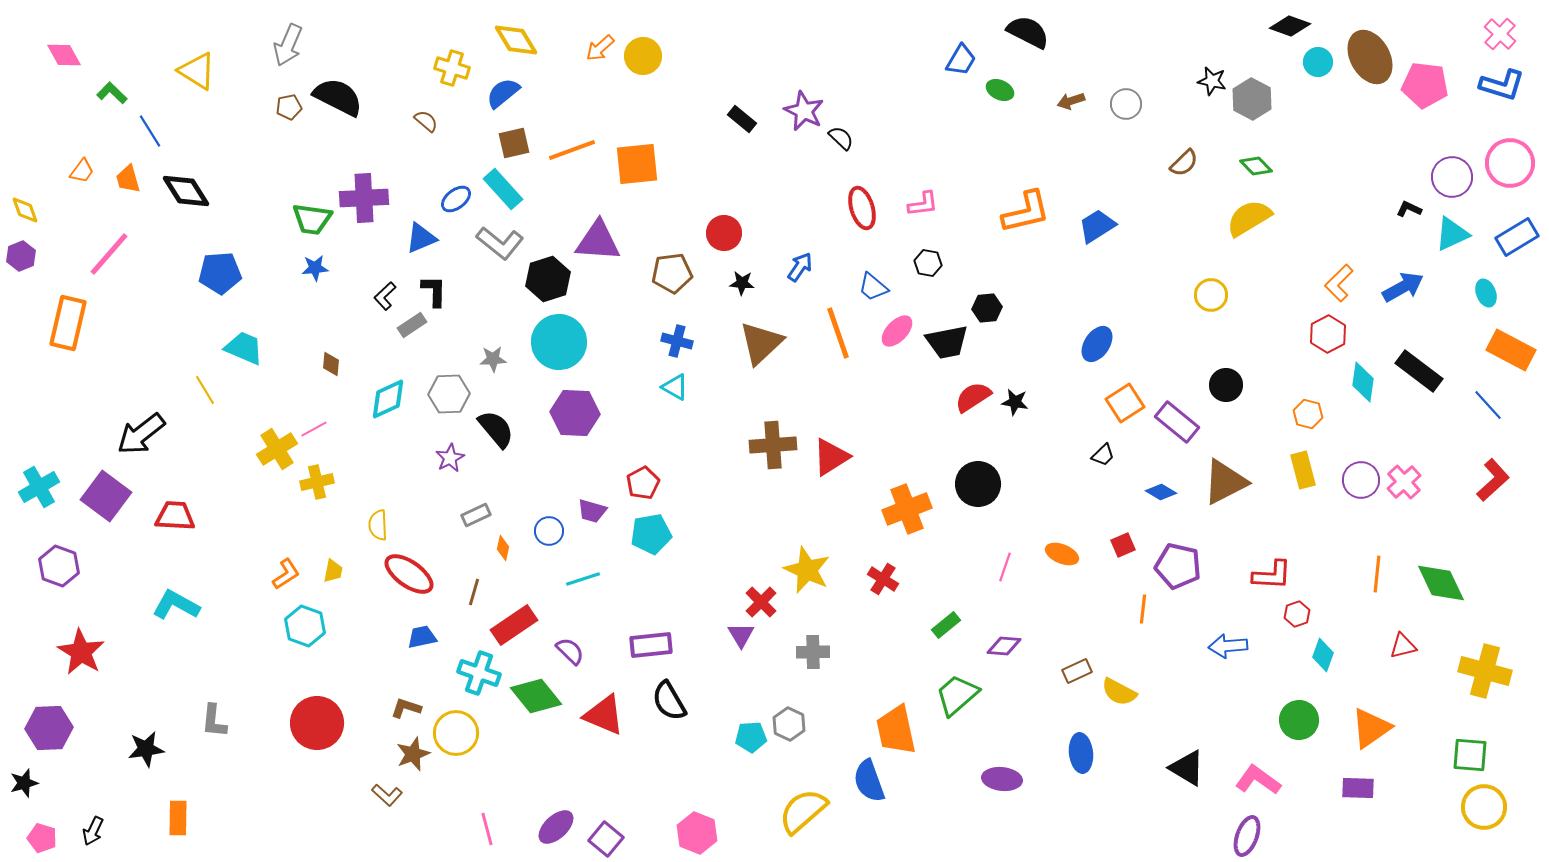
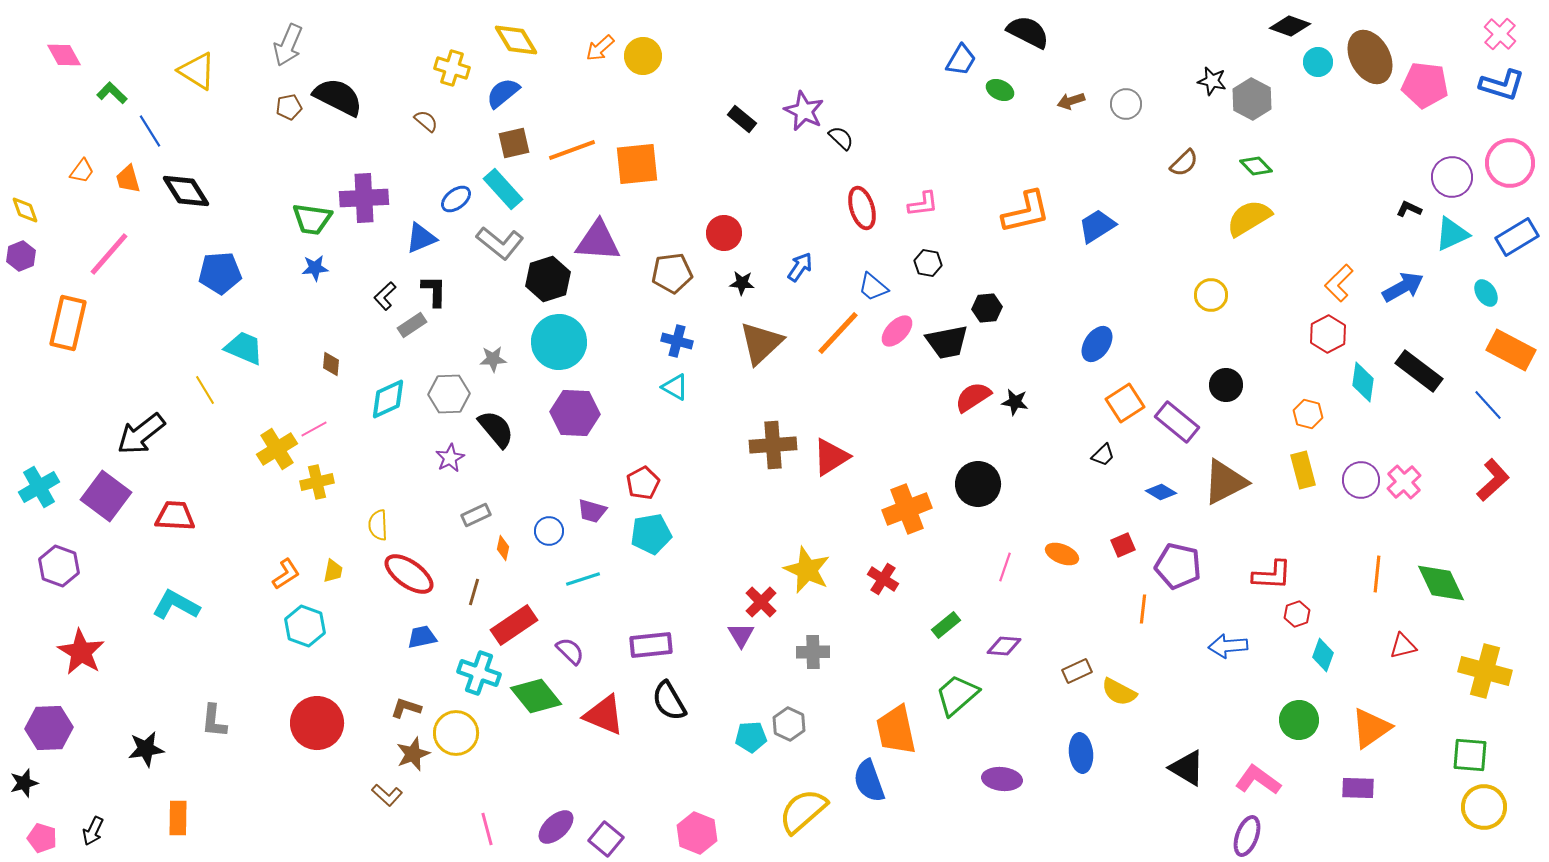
cyan ellipse at (1486, 293): rotated 12 degrees counterclockwise
orange line at (838, 333): rotated 62 degrees clockwise
